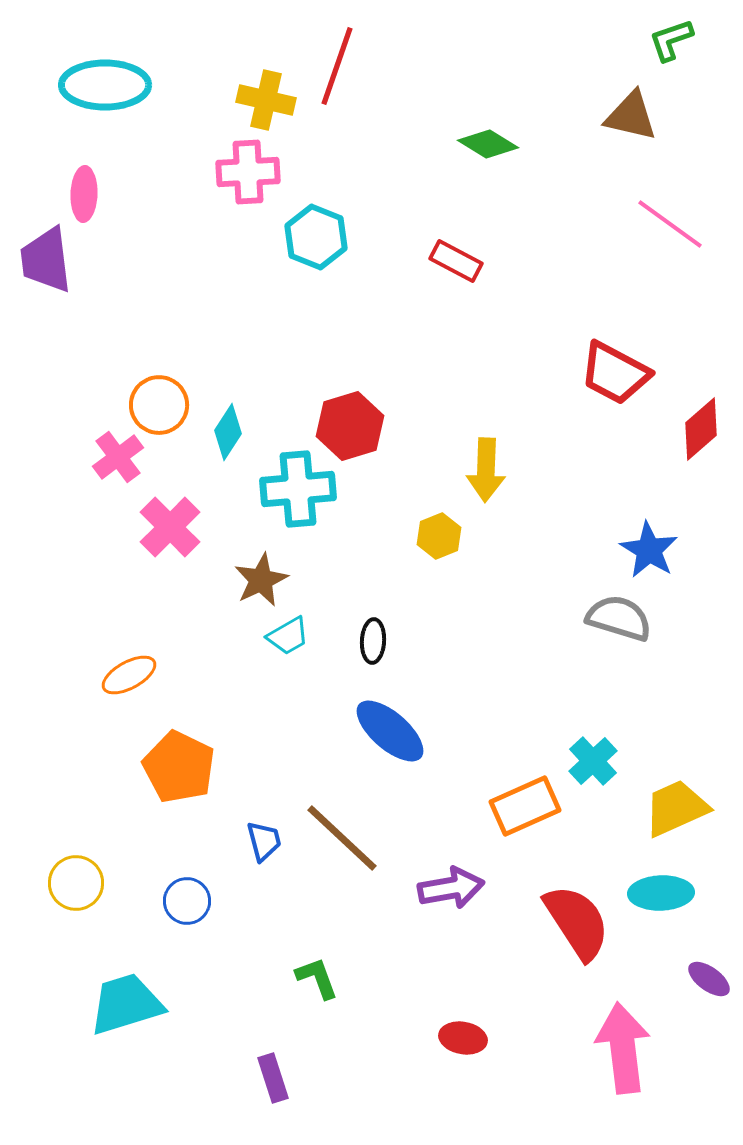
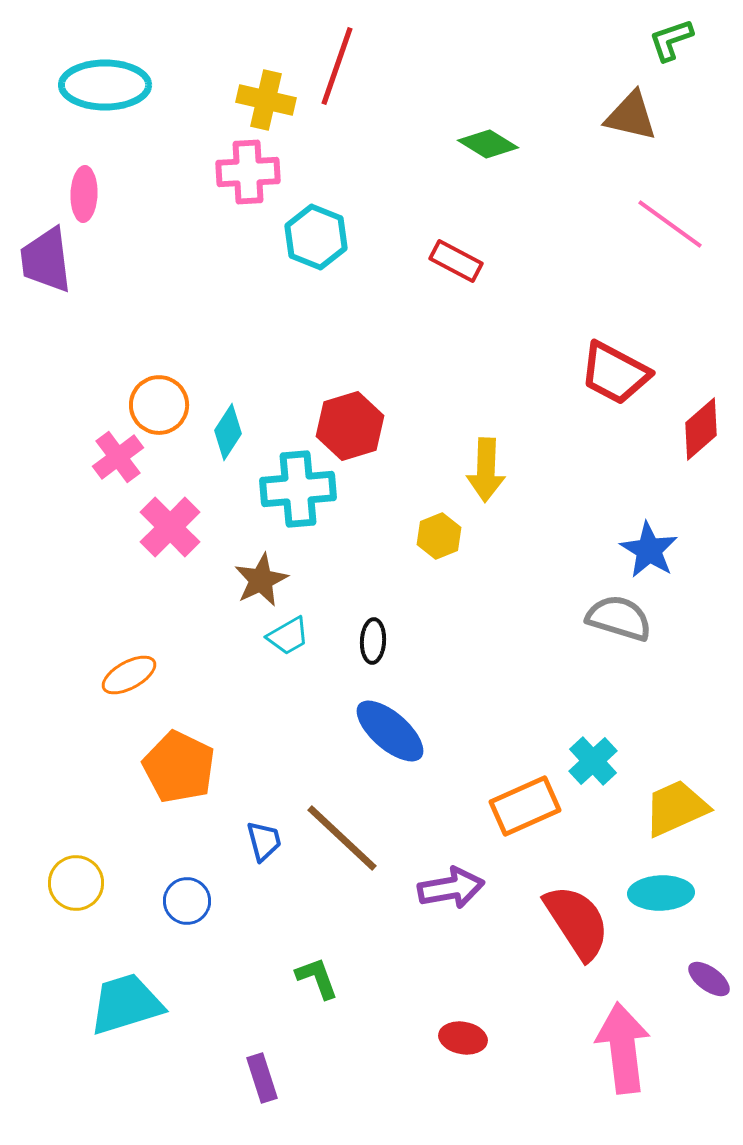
purple rectangle at (273, 1078): moved 11 px left
